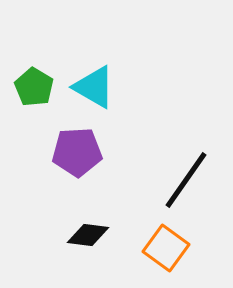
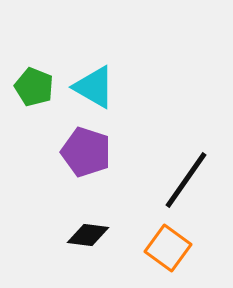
green pentagon: rotated 9 degrees counterclockwise
purple pentagon: moved 9 px right; rotated 21 degrees clockwise
orange square: moved 2 px right
